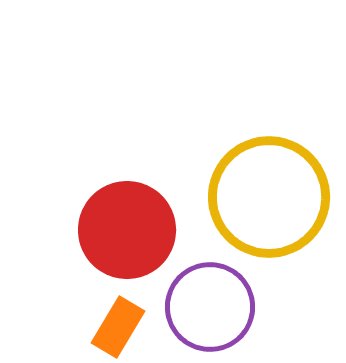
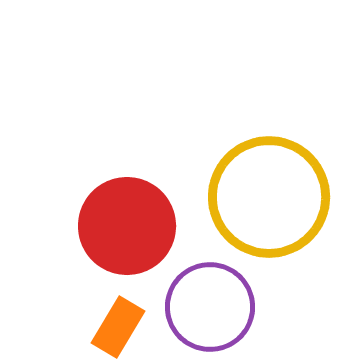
red circle: moved 4 px up
